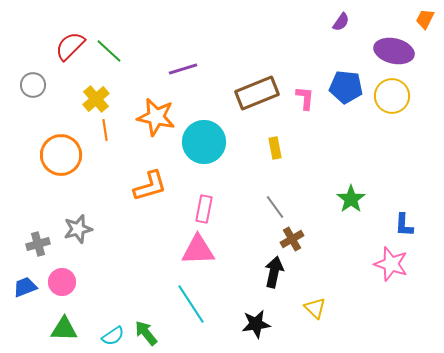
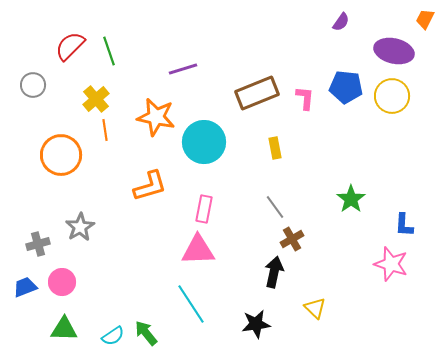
green line: rotated 28 degrees clockwise
gray star: moved 2 px right, 2 px up; rotated 16 degrees counterclockwise
